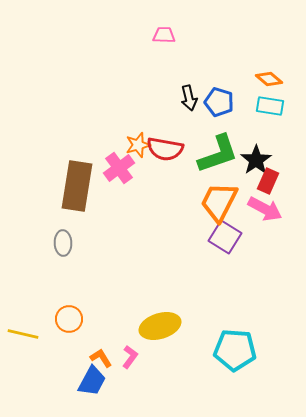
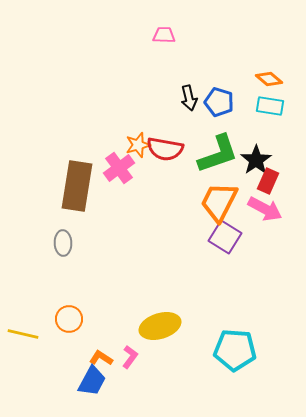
orange L-shape: rotated 25 degrees counterclockwise
